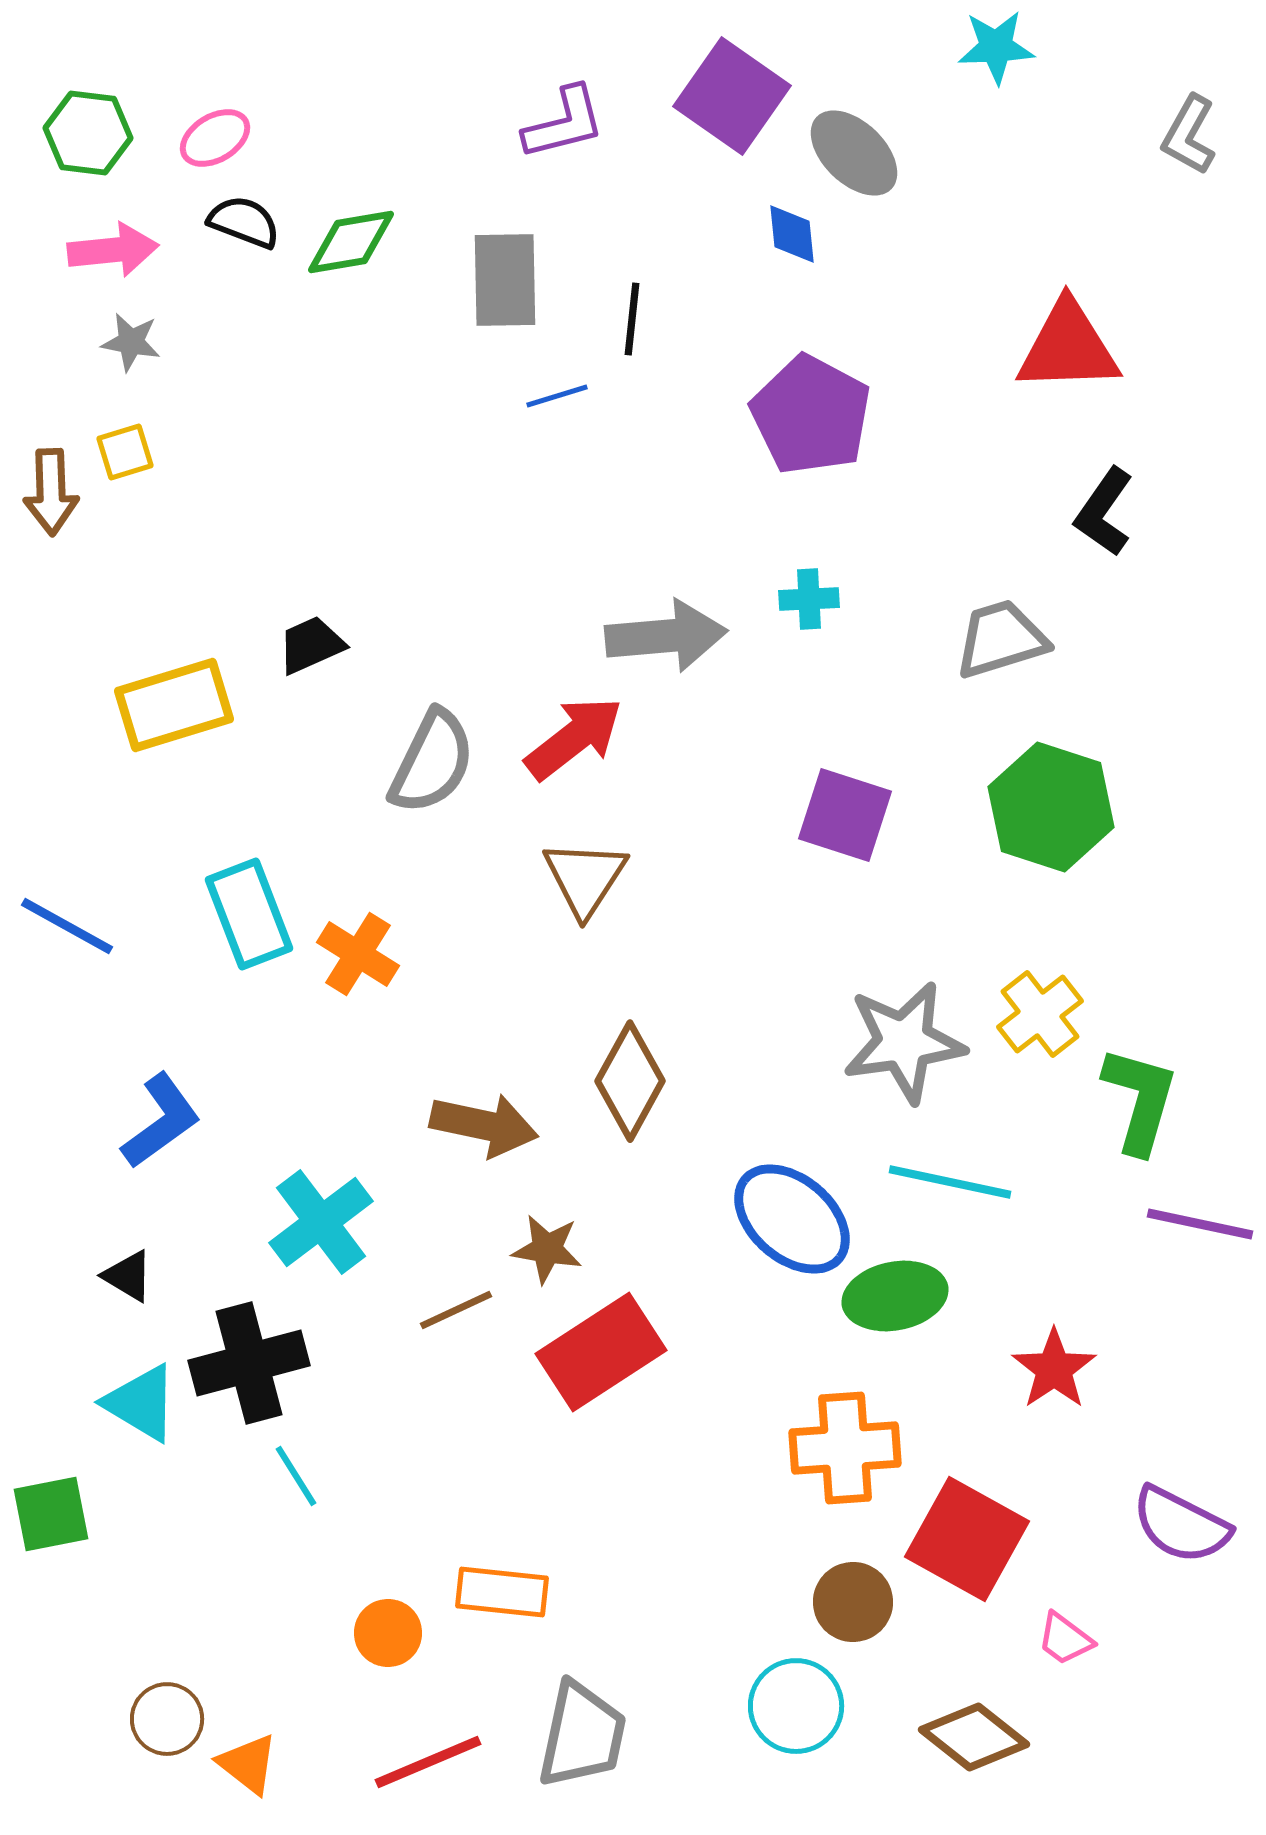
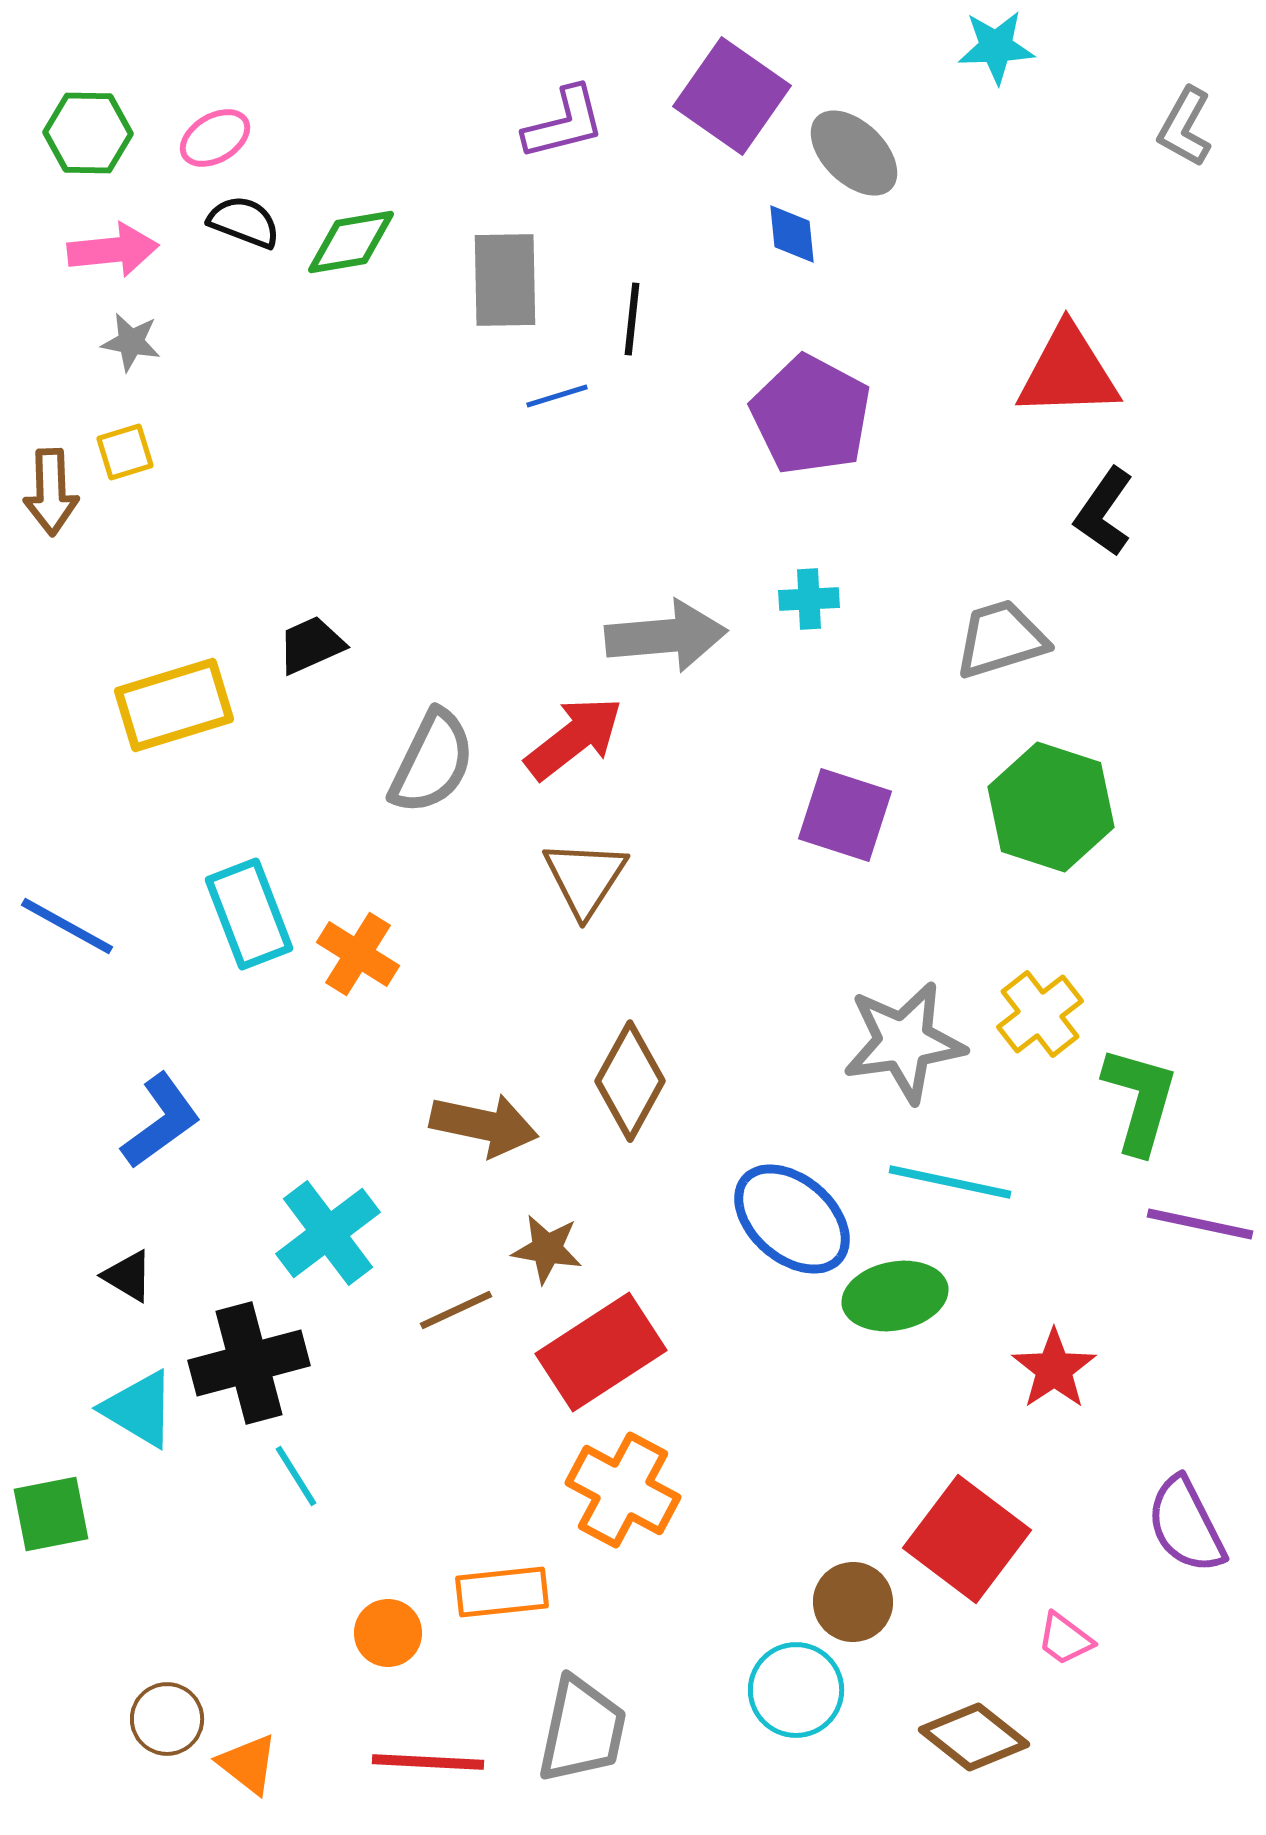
green hexagon at (88, 133): rotated 6 degrees counterclockwise
gray L-shape at (1189, 135): moved 4 px left, 8 px up
red triangle at (1068, 347): moved 25 px down
cyan cross at (321, 1222): moved 7 px right, 11 px down
cyan triangle at (141, 1403): moved 2 px left, 6 px down
orange cross at (845, 1448): moved 222 px left, 42 px down; rotated 32 degrees clockwise
purple semicircle at (1181, 1525): moved 5 px right; rotated 36 degrees clockwise
red square at (967, 1539): rotated 8 degrees clockwise
orange rectangle at (502, 1592): rotated 12 degrees counterclockwise
cyan circle at (796, 1706): moved 16 px up
gray trapezoid at (582, 1735): moved 5 px up
red line at (428, 1762): rotated 26 degrees clockwise
